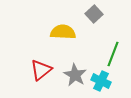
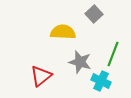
red triangle: moved 6 px down
gray star: moved 5 px right, 13 px up; rotated 15 degrees counterclockwise
